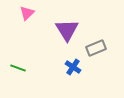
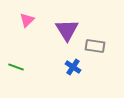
pink triangle: moved 7 px down
gray rectangle: moved 1 px left, 2 px up; rotated 30 degrees clockwise
green line: moved 2 px left, 1 px up
